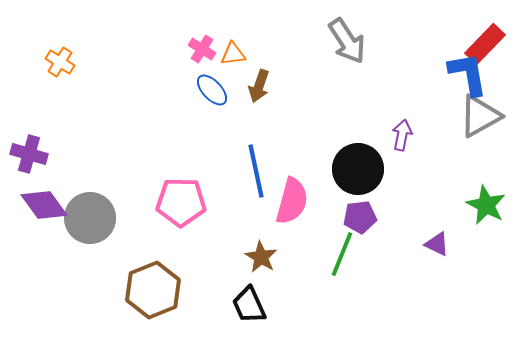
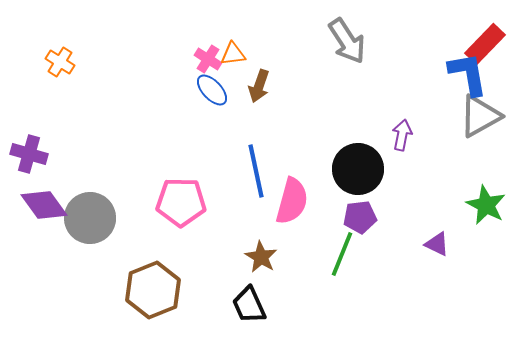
pink cross: moved 6 px right, 10 px down
